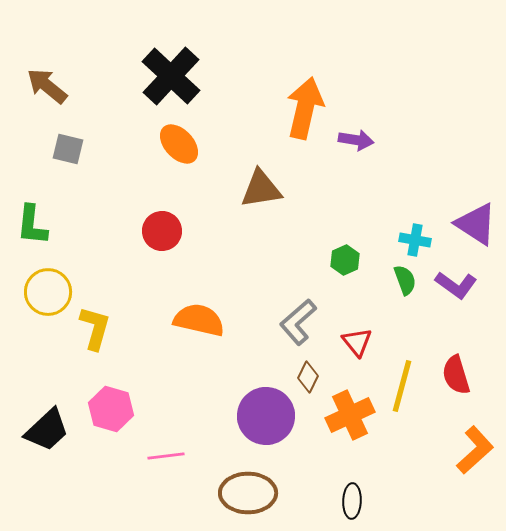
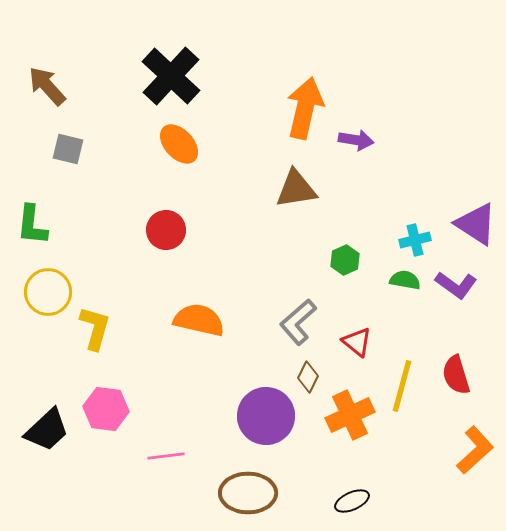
brown arrow: rotated 9 degrees clockwise
brown triangle: moved 35 px right
red circle: moved 4 px right, 1 px up
cyan cross: rotated 24 degrees counterclockwise
green semicircle: rotated 60 degrees counterclockwise
red triangle: rotated 12 degrees counterclockwise
pink hexagon: moved 5 px left; rotated 9 degrees counterclockwise
black ellipse: rotated 64 degrees clockwise
